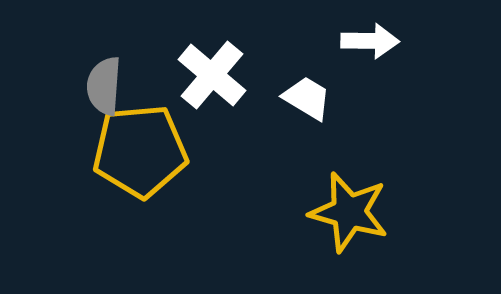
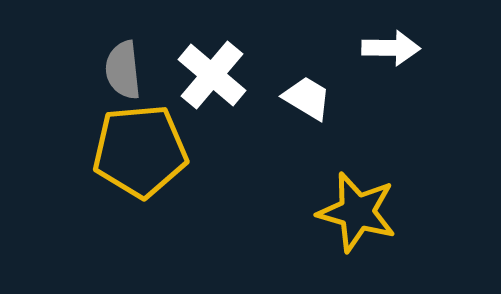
white arrow: moved 21 px right, 7 px down
gray semicircle: moved 19 px right, 16 px up; rotated 10 degrees counterclockwise
yellow star: moved 8 px right
